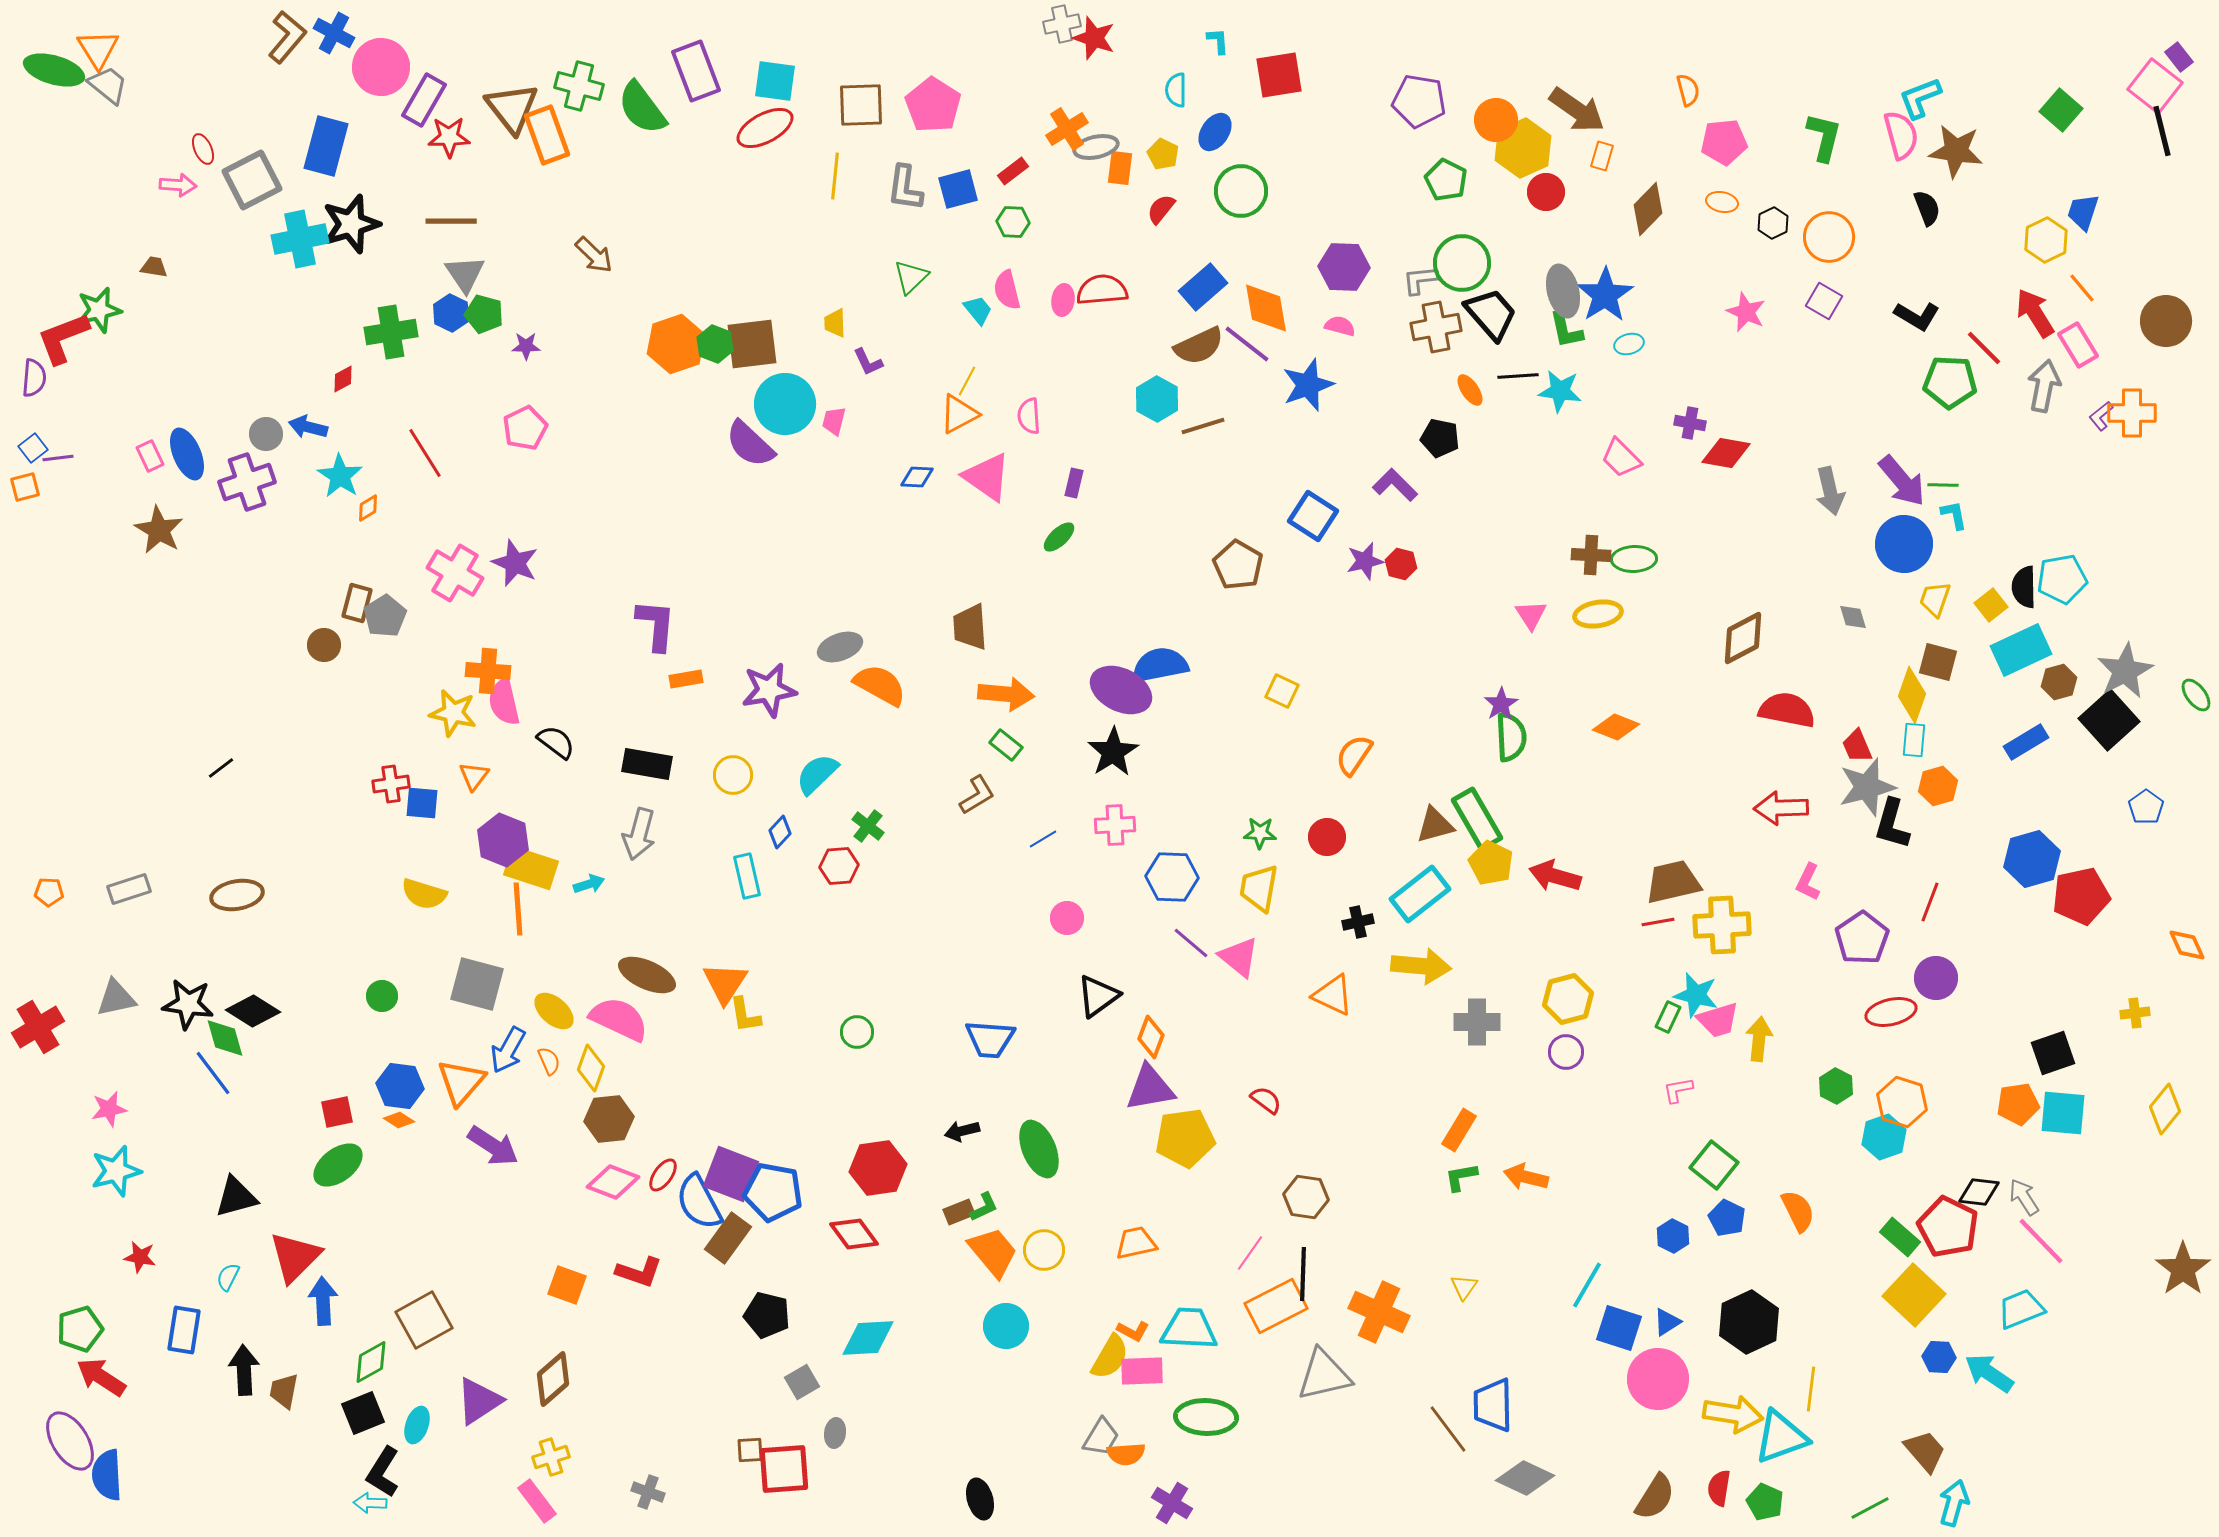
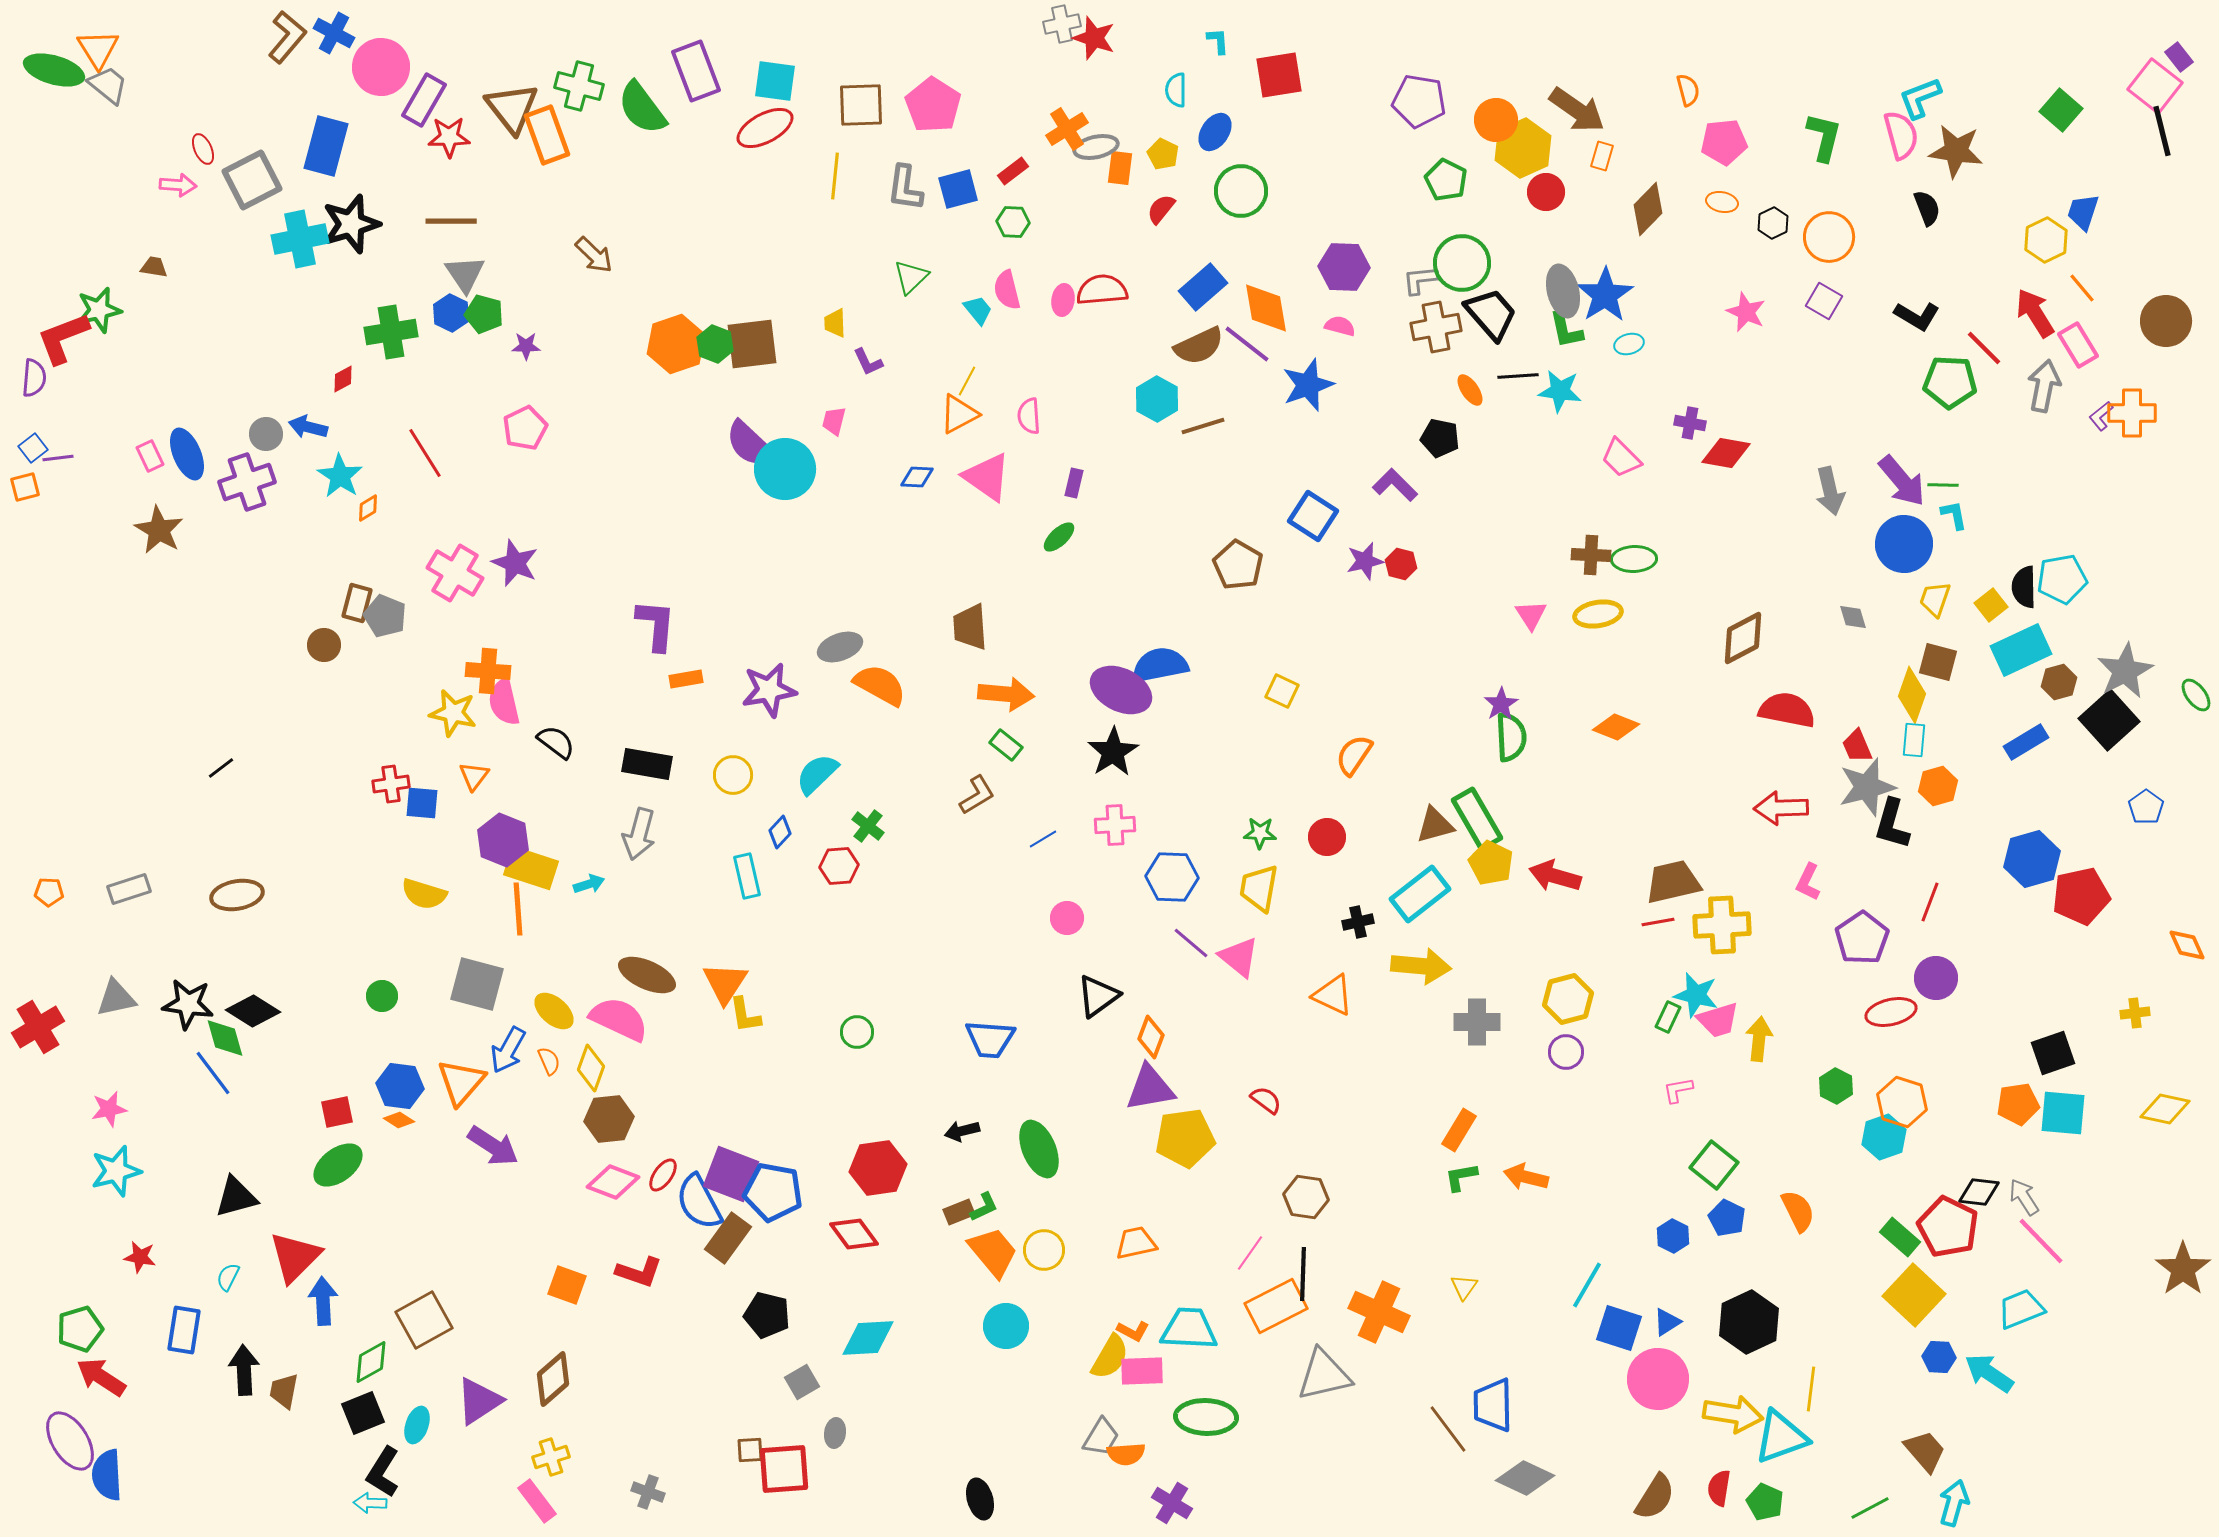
cyan circle at (785, 404): moved 65 px down
gray pentagon at (385, 616): rotated 18 degrees counterclockwise
yellow diamond at (2165, 1109): rotated 63 degrees clockwise
